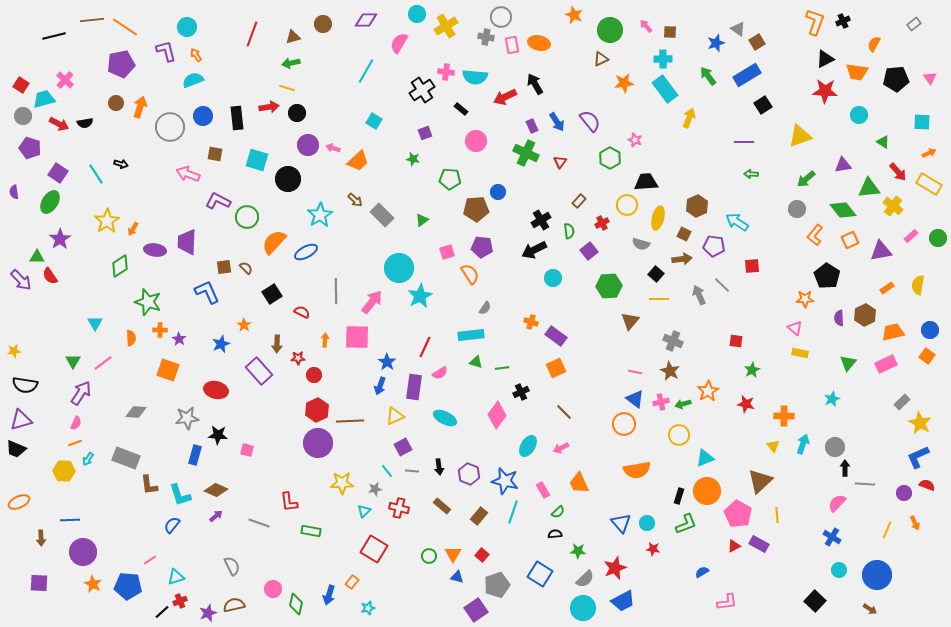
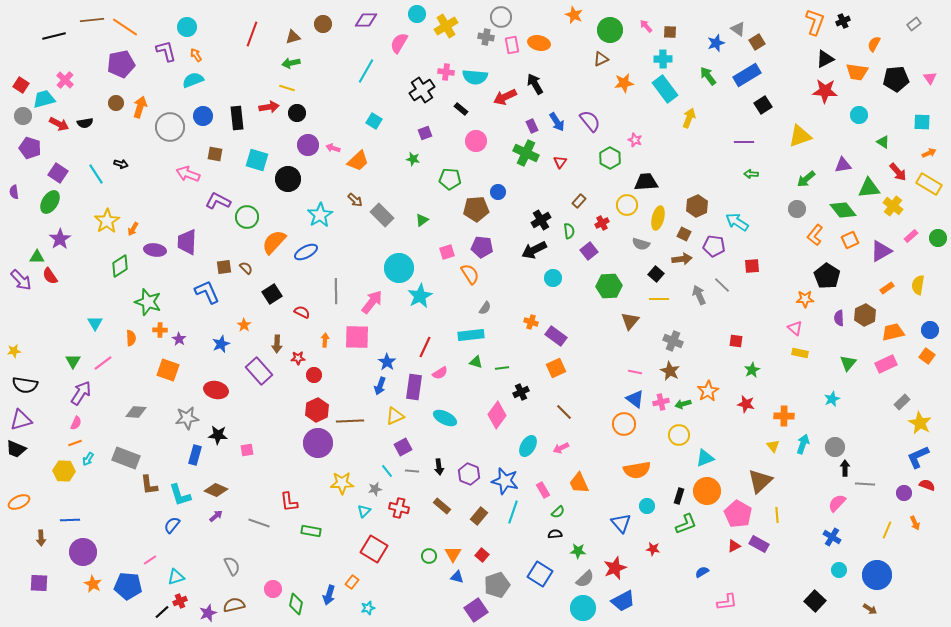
purple triangle at (881, 251): rotated 20 degrees counterclockwise
pink square at (247, 450): rotated 24 degrees counterclockwise
cyan circle at (647, 523): moved 17 px up
